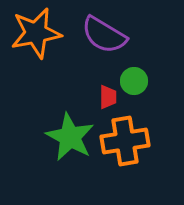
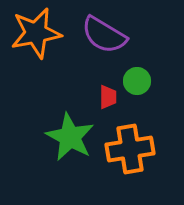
green circle: moved 3 px right
orange cross: moved 5 px right, 8 px down
